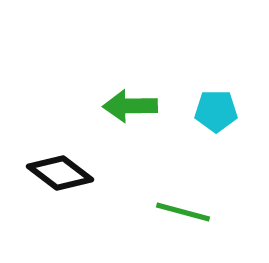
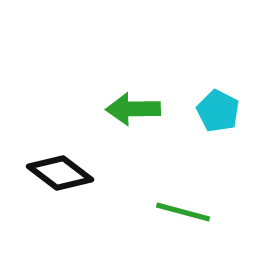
green arrow: moved 3 px right, 3 px down
cyan pentagon: moved 2 px right; rotated 27 degrees clockwise
